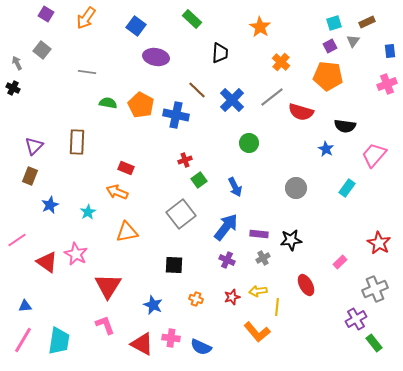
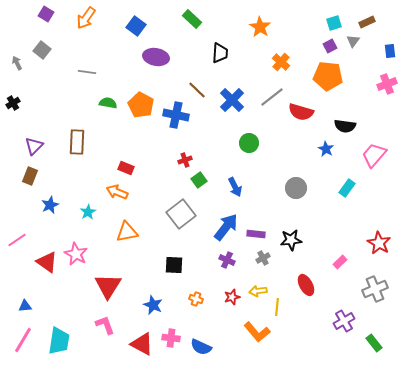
black cross at (13, 88): moved 15 px down; rotated 32 degrees clockwise
purple rectangle at (259, 234): moved 3 px left
purple cross at (356, 319): moved 12 px left, 2 px down
